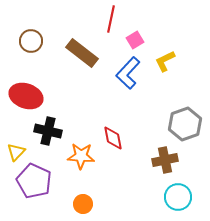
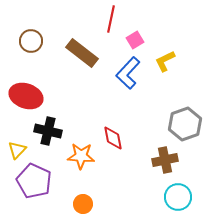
yellow triangle: moved 1 px right, 2 px up
